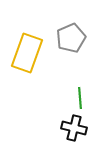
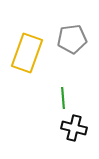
gray pentagon: moved 1 px right, 1 px down; rotated 16 degrees clockwise
green line: moved 17 px left
